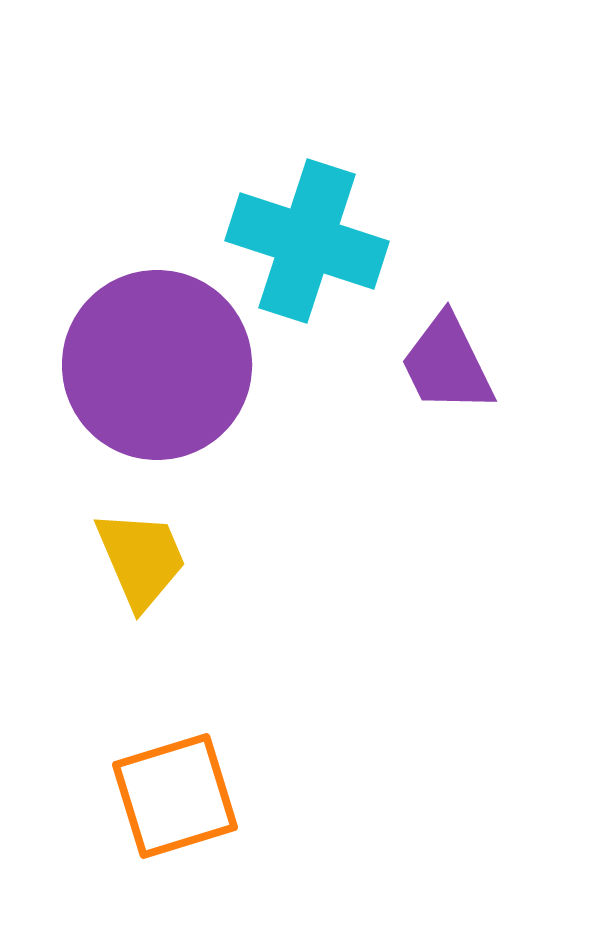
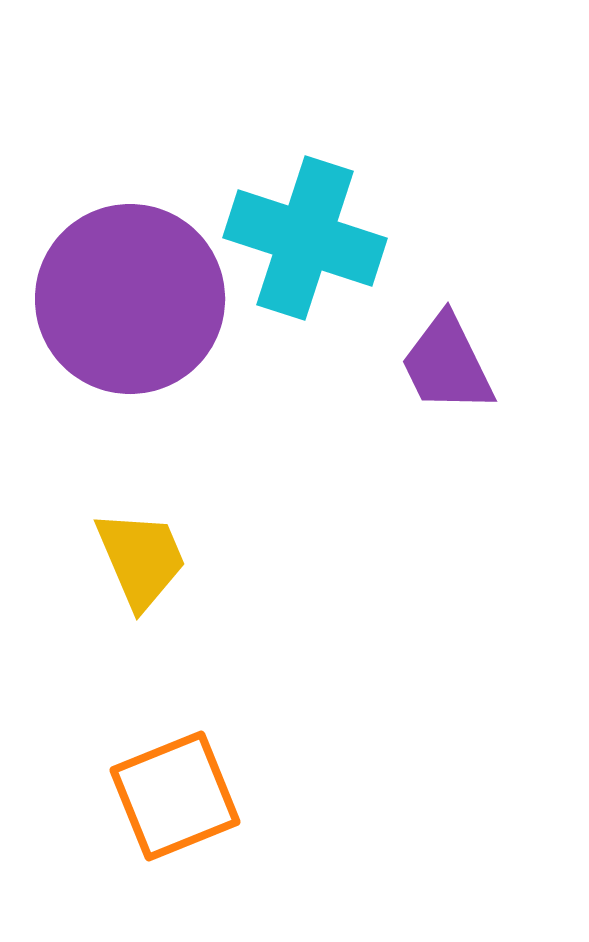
cyan cross: moved 2 px left, 3 px up
purple circle: moved 27 px left, 66 px up
orange square: rotated 5 degrees counterclockwise
